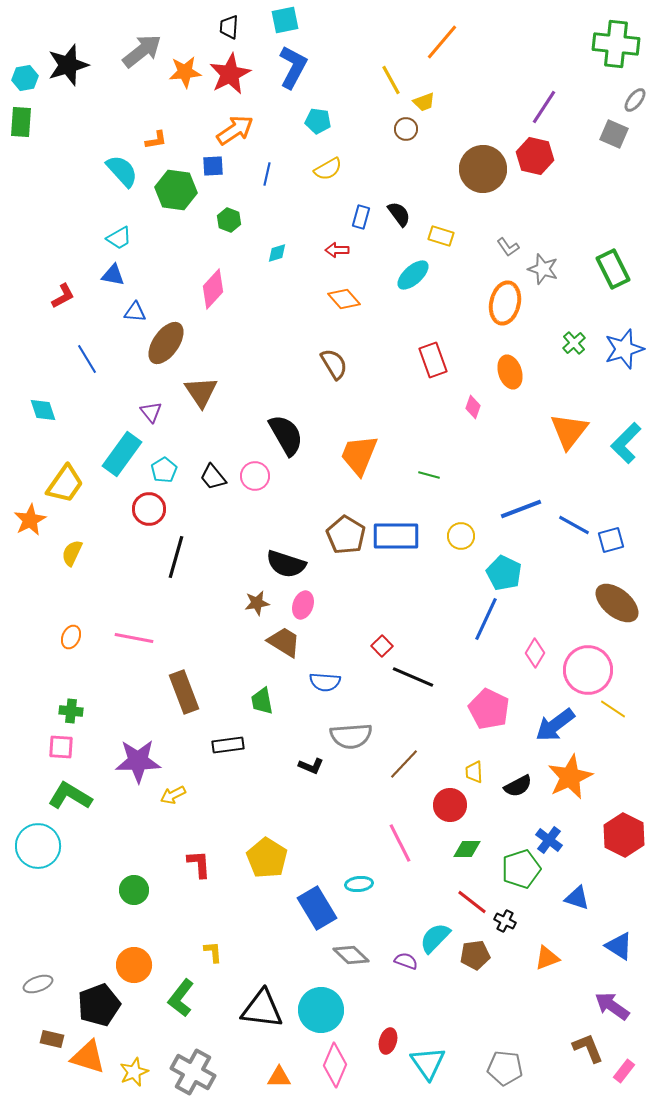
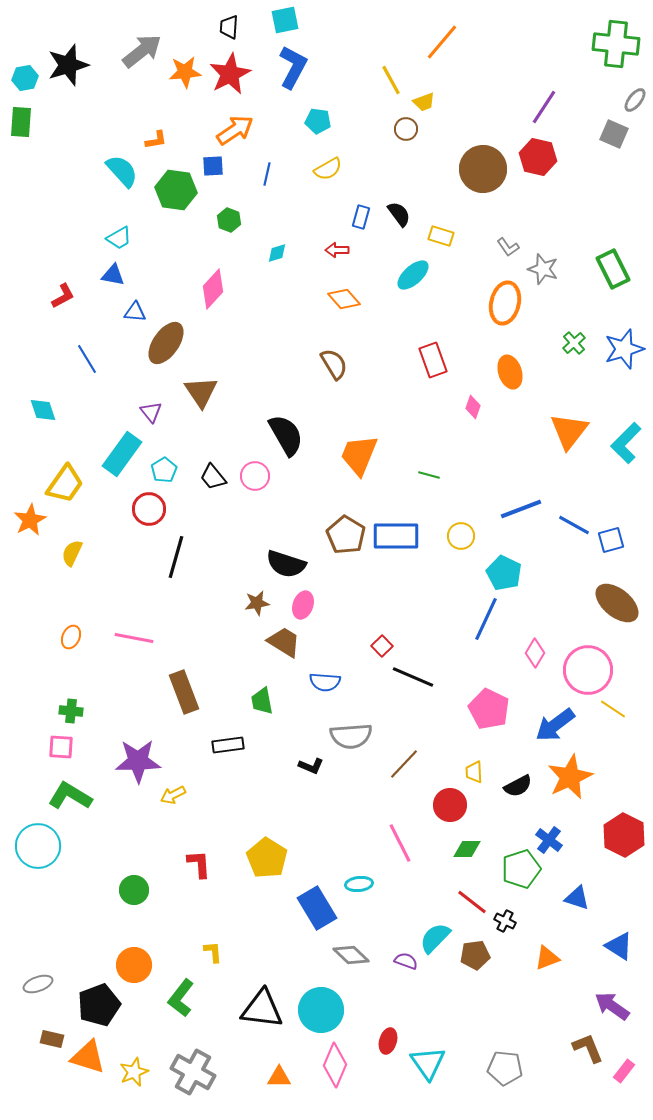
red hexagon at (535, 156): moved 3 px right, 1 px down
